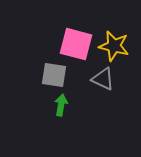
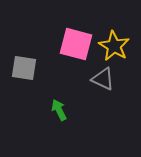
yellow star: rotated 16 degrees clockwise
gray square: moved 30 px left, 7 px up
green arrow: moved 2 px left, 5 px down; rotated 35 degrees counterclockwise
